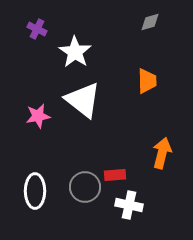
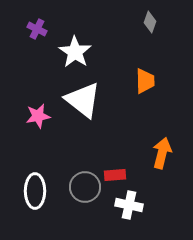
gray diamond: rotated 55 degrees counterclockwise
orange trapezoid: moved 2 px left
